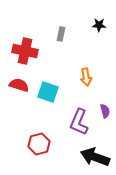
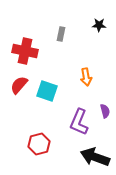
red semicircle: rotated 66 degrees counterclockwise
cyan square: moved 1 px left, 1 px up
